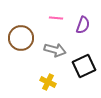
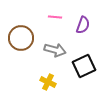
pink line: moved 1 px left, 1 px up
